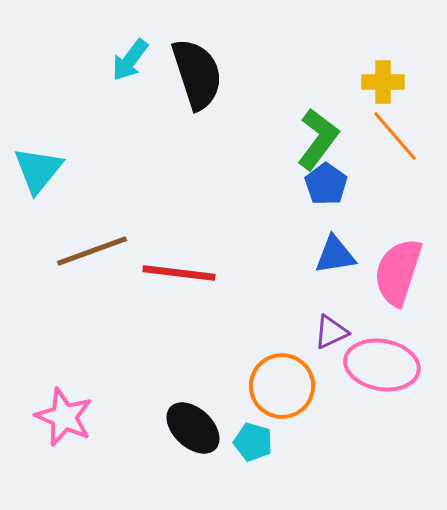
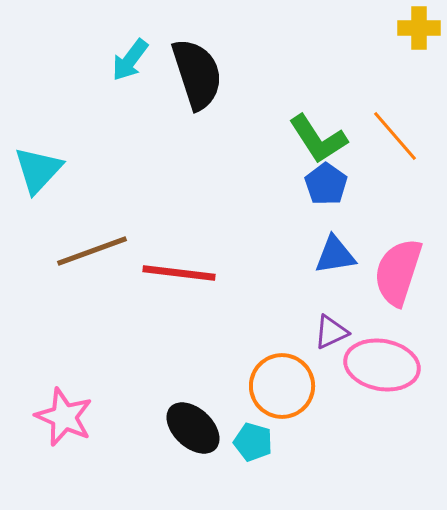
yellow cross: moved 36 px right, 54 px up
green L-shape: rotated 110 degrees clockwise
cyan triangle: rotated 4 degrees clockwise
